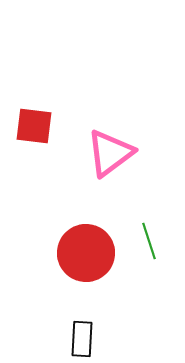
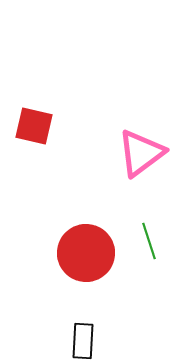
red square: rotated 6 degrees clockwise
pink triangle: moved 31 px right
black rectangle: moved 1 px right, 2 px down
